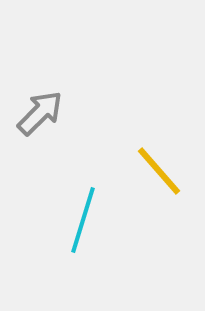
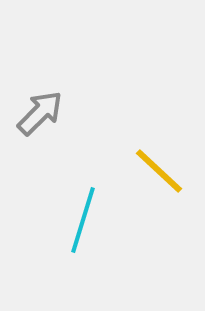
yellow line: rotated 6 degrees counterclockwise
